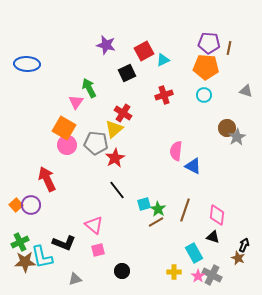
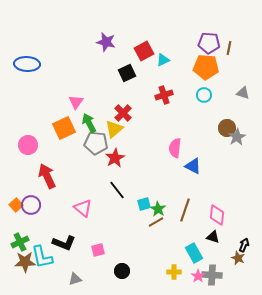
purple star at (106, 45): moved 3 px up
green arrow at (89, 88): moved 35 px down
gray triangle at (246, 91): moved 3 px left, 2 px down
red cross at (123, 113): rotated 12 degrees clockwise
orange square at (64, 128): rotated 35 degrees clockwise
pink circle at (67, 145): moved 39 px left
pink semicircle at (176, 151): moved 1 px left, 3 px up
red arrow at (47, 179): moved 3 px up
pink triangle at (94, 225): moved 11 px left, 17 px up
gray cross at (212, 275): rotated 24 degrees counterclockwise
